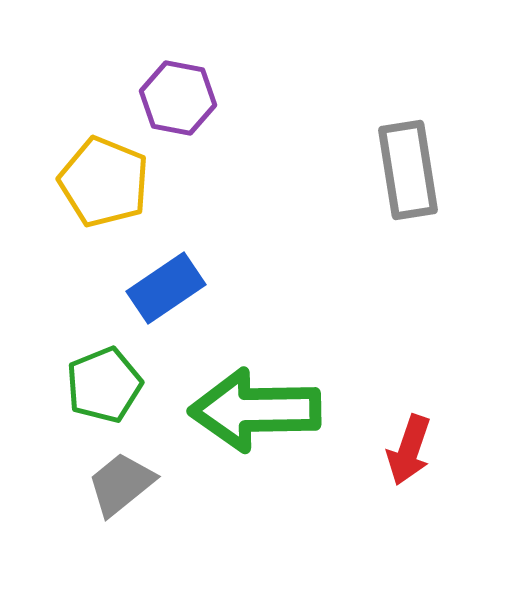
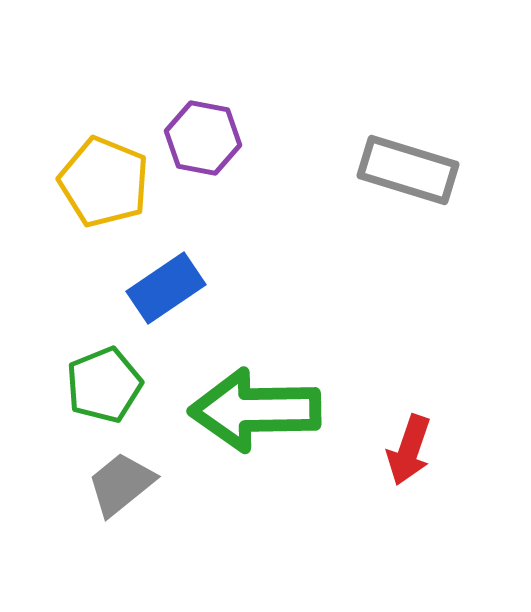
purple hexagon: moved 25 px right, 40 px down
gray rectangle: rotated 64 degrees counterclockwise
